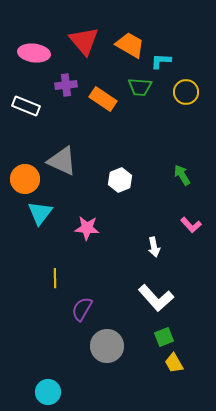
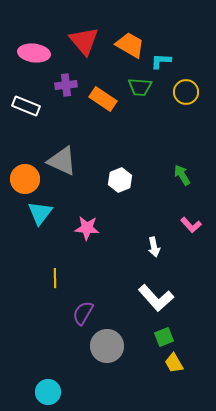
purple semicircle: moved 1 px right, 4 px down
